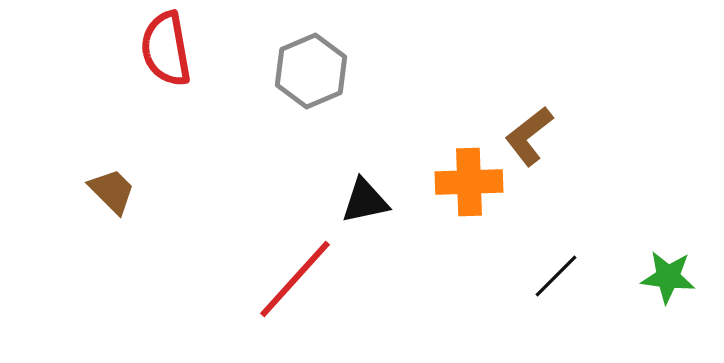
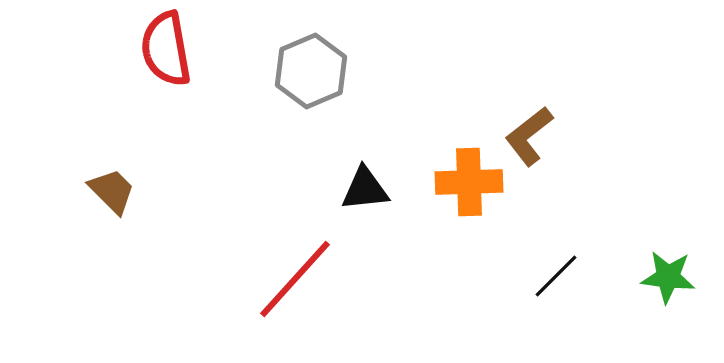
black triangle: moved 12 px up; rotated 6 degrees clockwise
